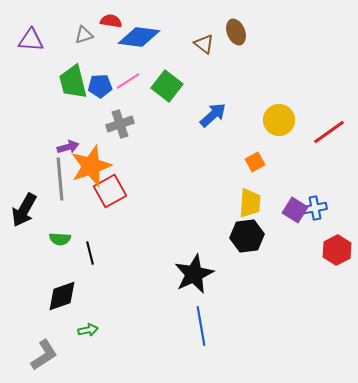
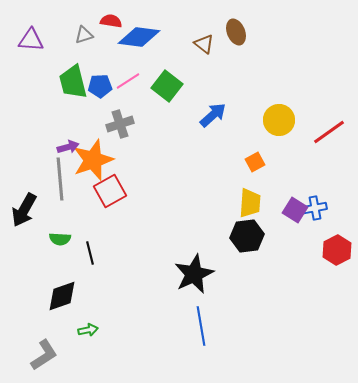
orange star: moved 2 px right, 6 px up
